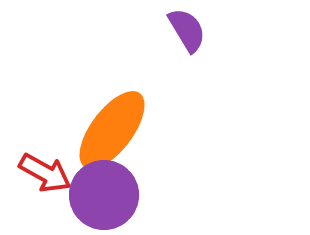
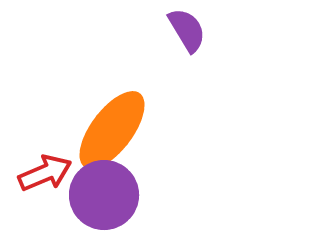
red arrow: rotated 52 degrees counterclockwise
